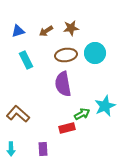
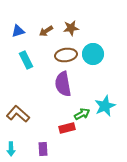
cyan circle: moved 2 px left, 1 px down
